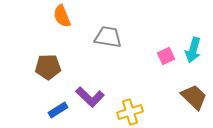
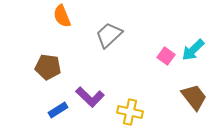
gray trapezoid: moved 1 px right, 2 px up; rotated 52 degrees counterclockwise
cyan arrow: rotated 30 degrees clockwise
pink square: rotated 30 degrees counterclockwise
brown pentagon: rotated 10 degrees clockwise
brown trapezoid: rotated 8 degrees clockwise
yellow cross: rotated 30 degrees clockwise
